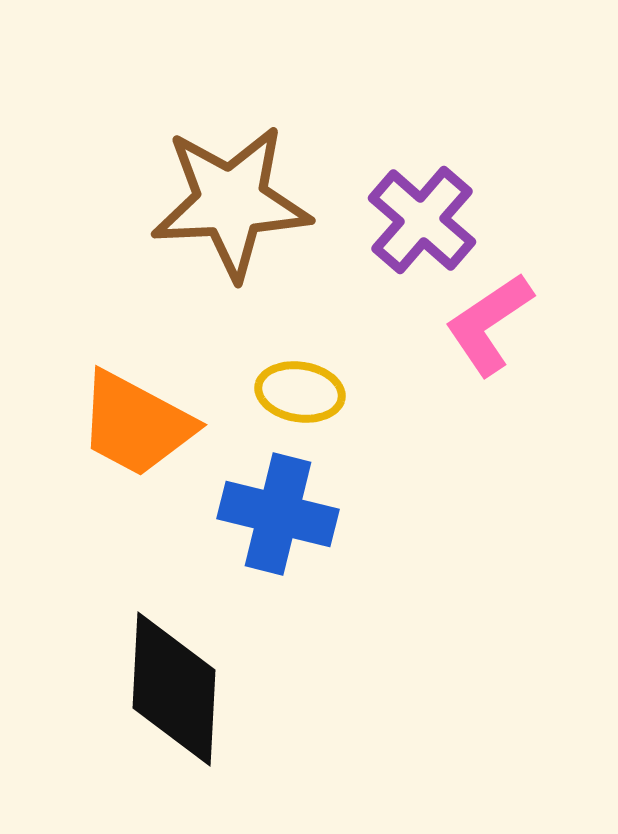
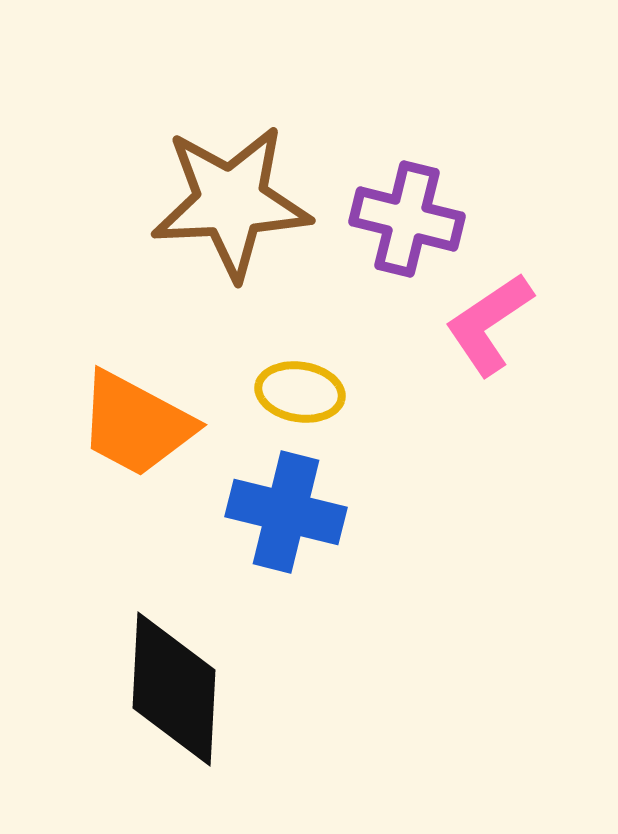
purple cross: moved 15 px left, 1 px up; rotated 27 degrees counterclockwise
blue cross: moved 8 px right, 2 px up
